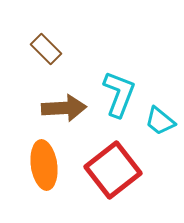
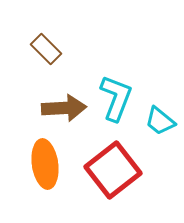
cyan L-shape: moved 3 px left, 4 px down
orange ellipse: moved 1 px right, 1 px up
